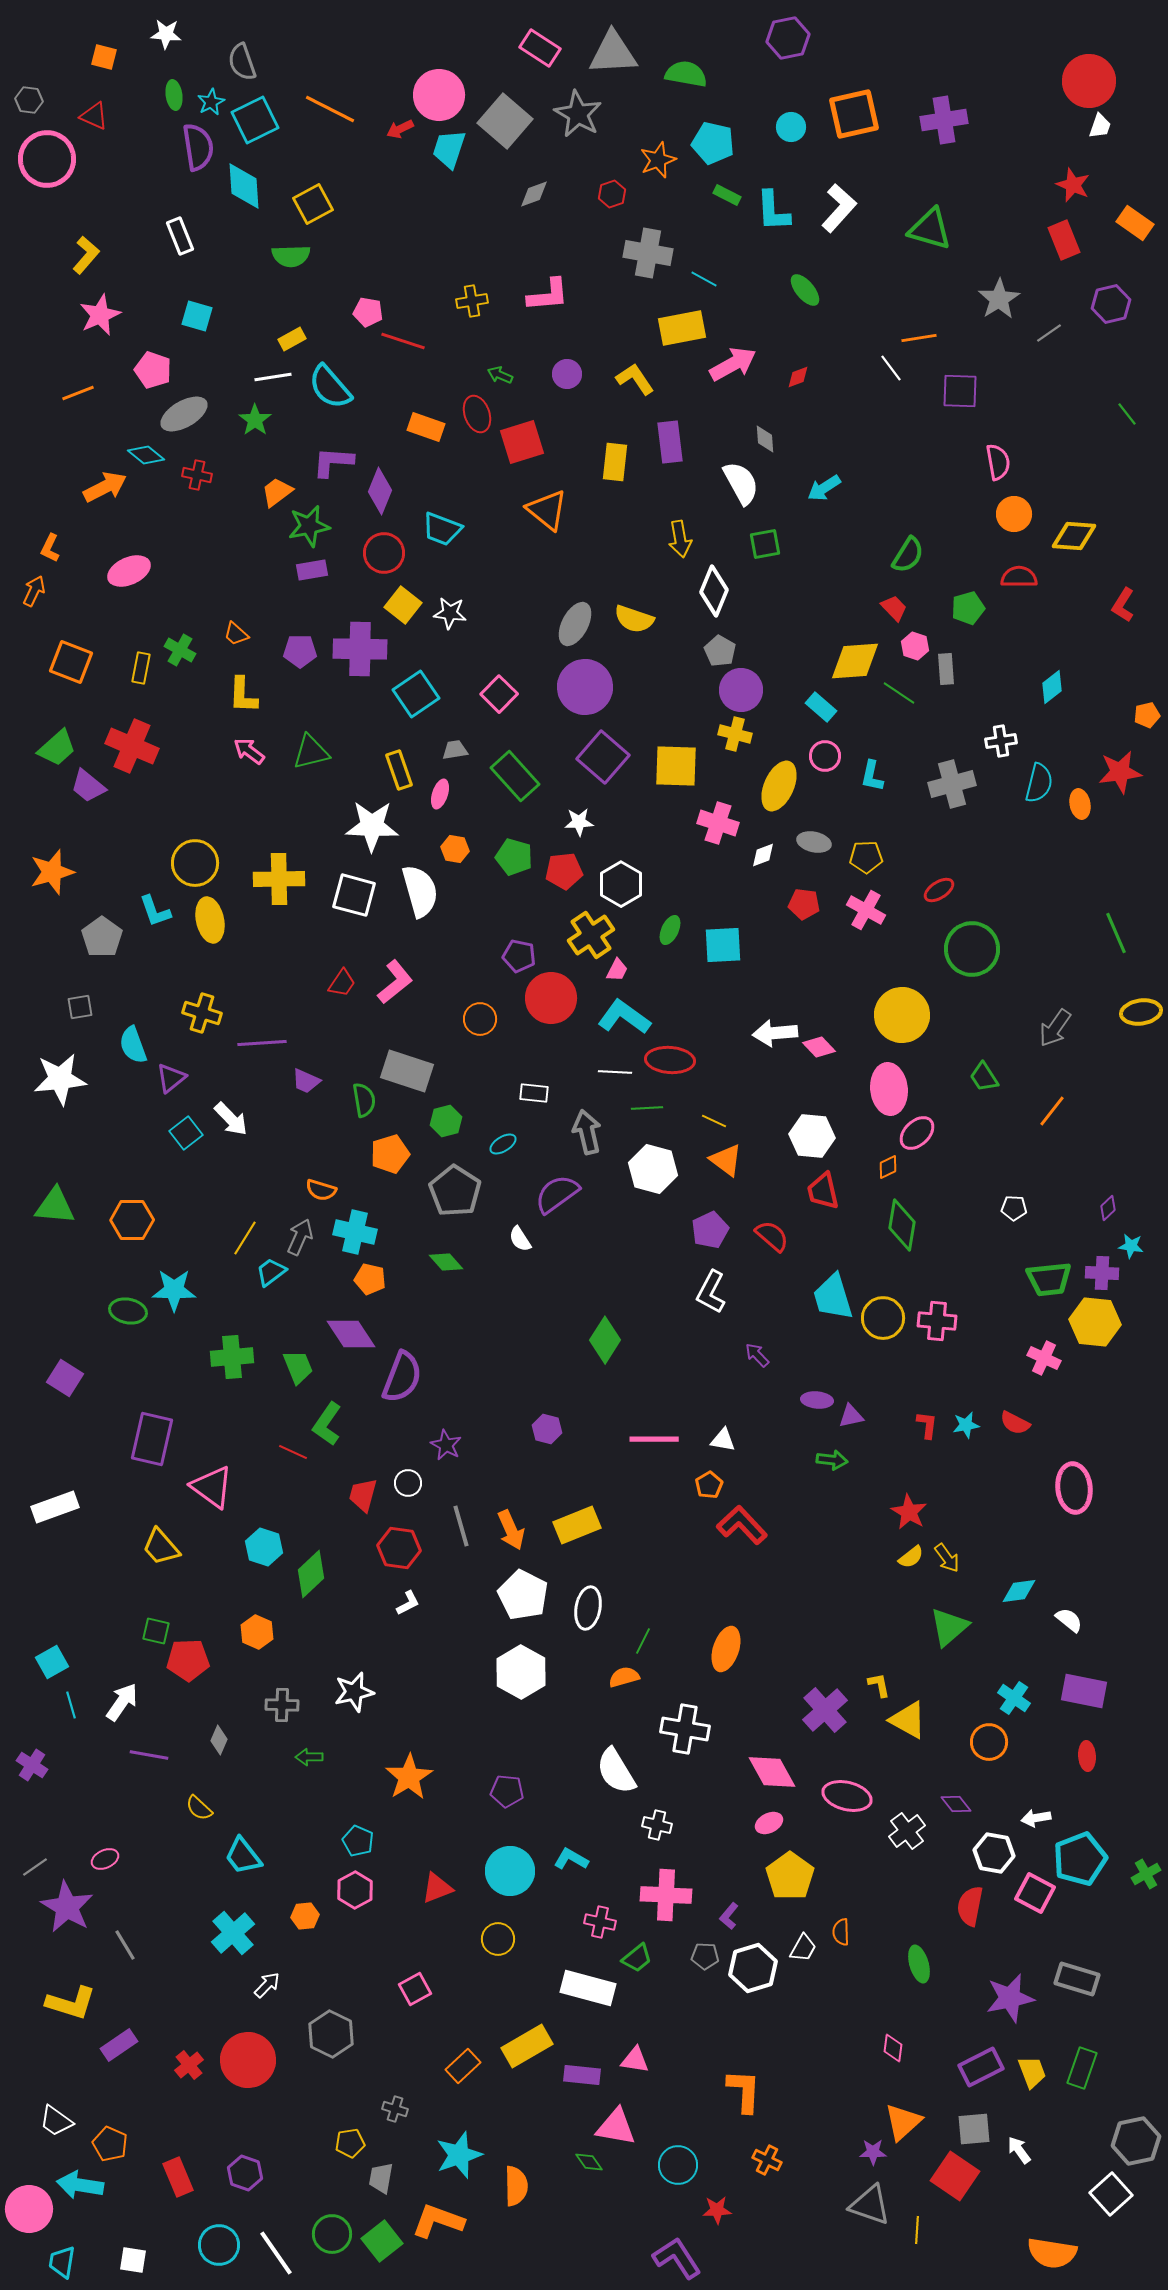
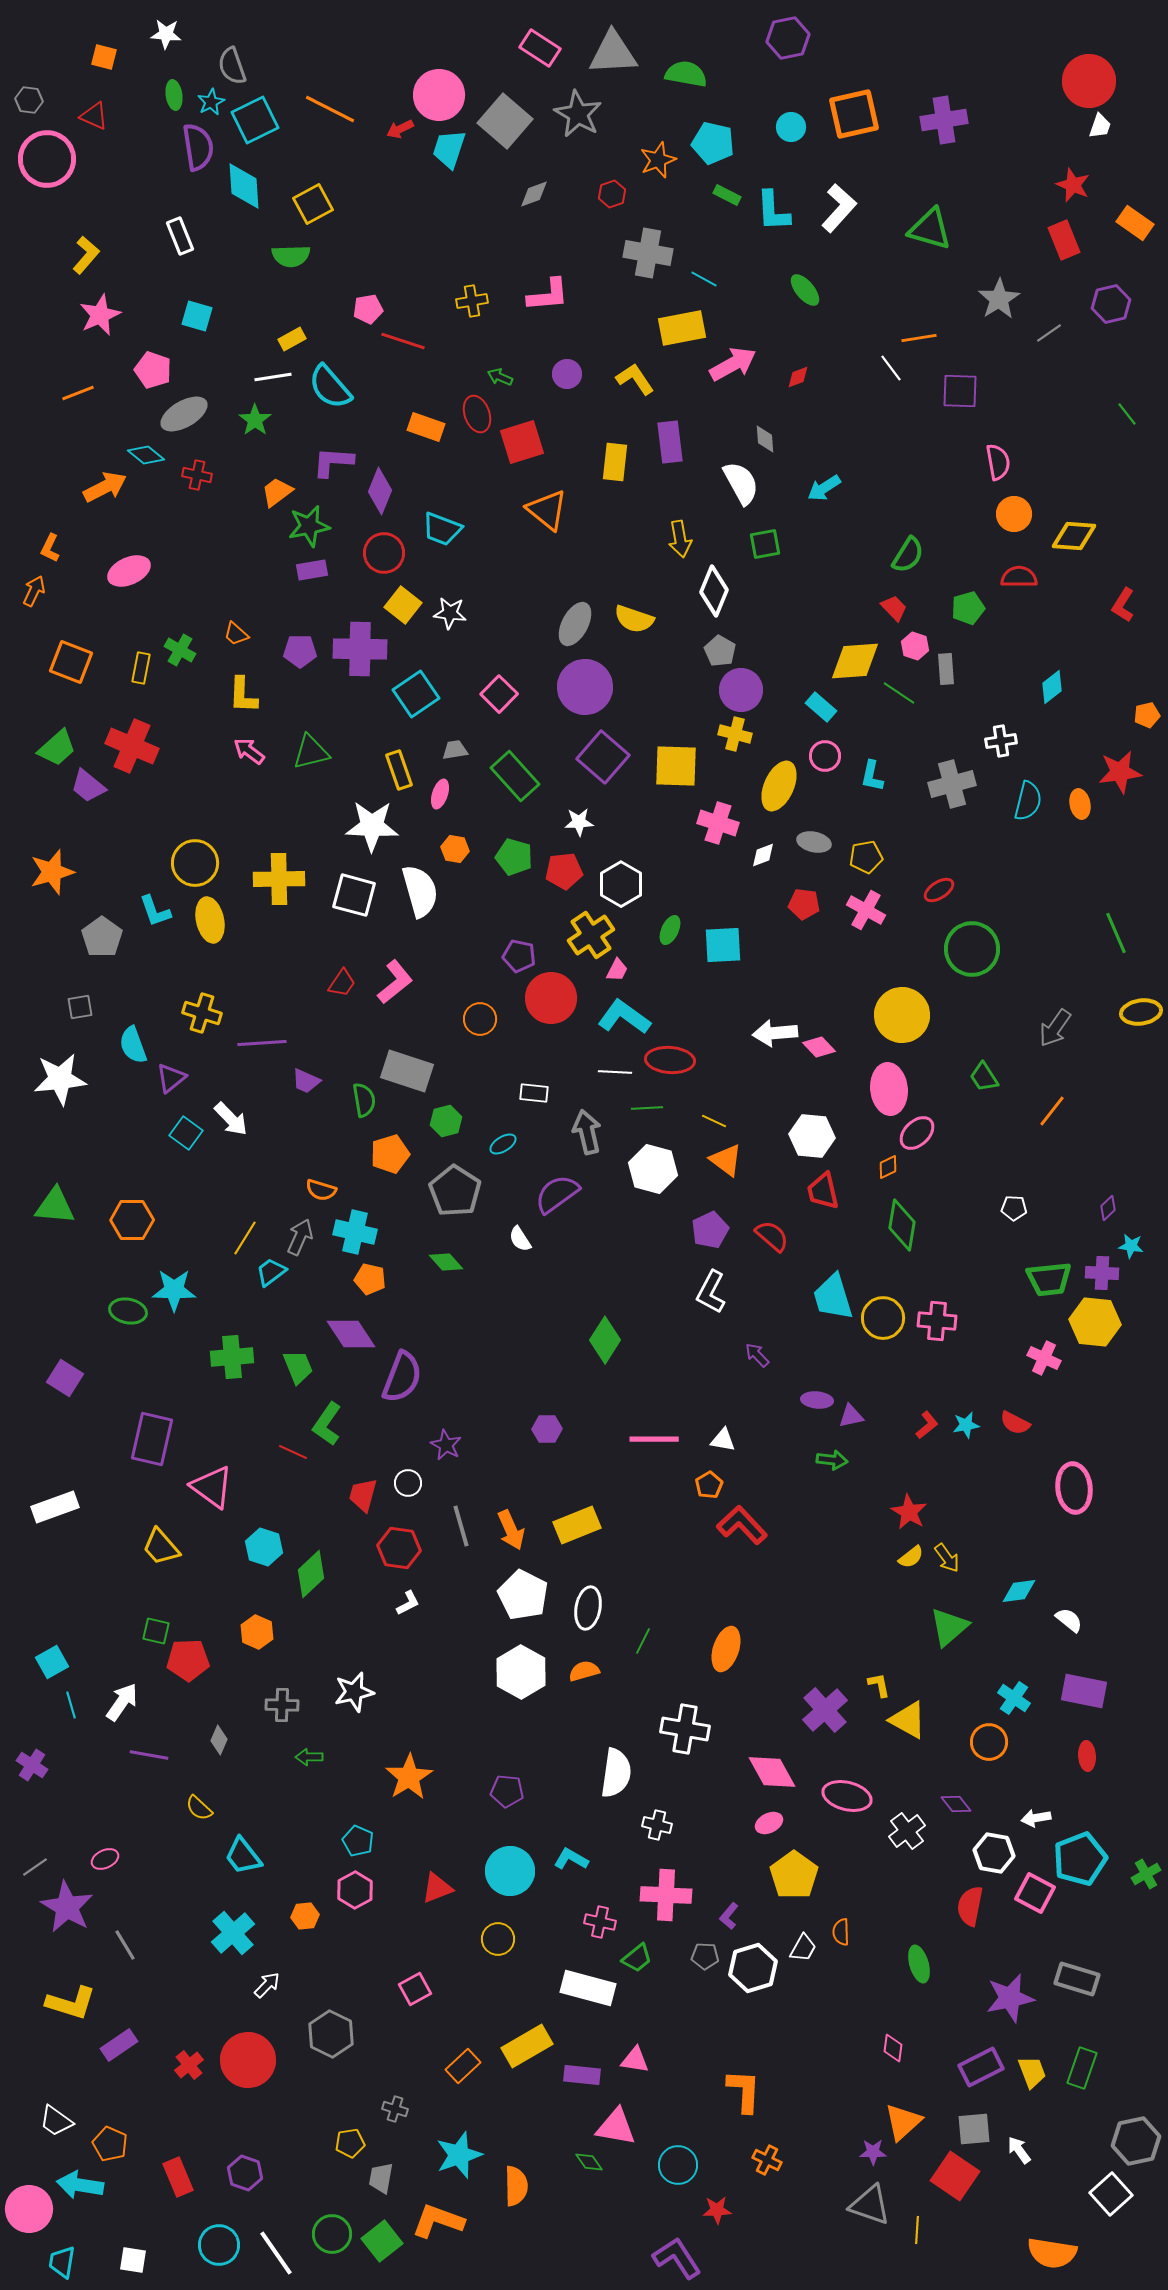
gray semicircle at (242, 62): moved 10 px left, 4 px down
pink pentagon at (368, 312): moved 3 px up; rotated 20 degrees counterclockwise
green arrow at (500, 375): moved 2 px down
cyan semicircle at (1039, 783): moved 11 px left, 18 px down
yellow pentagon at (866, 857): rotated 8 degrees counterclockwise
cyan square at (186, 1133): rotated 16 degrees counterclockwise
red L-shape at (927, 1425): rotated 44 degrees clockwise
purple hexagon at (547, 1429): rotated 16 degrees counterclockwise
orange semicircle at (624, 1677): moved 40 px left, 6 px up
white semicircle at (616, 1771): moved 2 px down; rotated 141 degrees counterclockwise
yellow pentagon at (790, 1876): moved 4 px right, 1 px up
